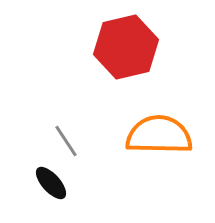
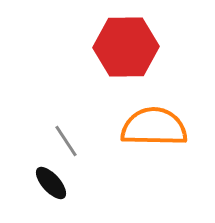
red hexagon: rotated 12 degrees clockwise
orange semicircle: moved 5 px left, 8 px up
